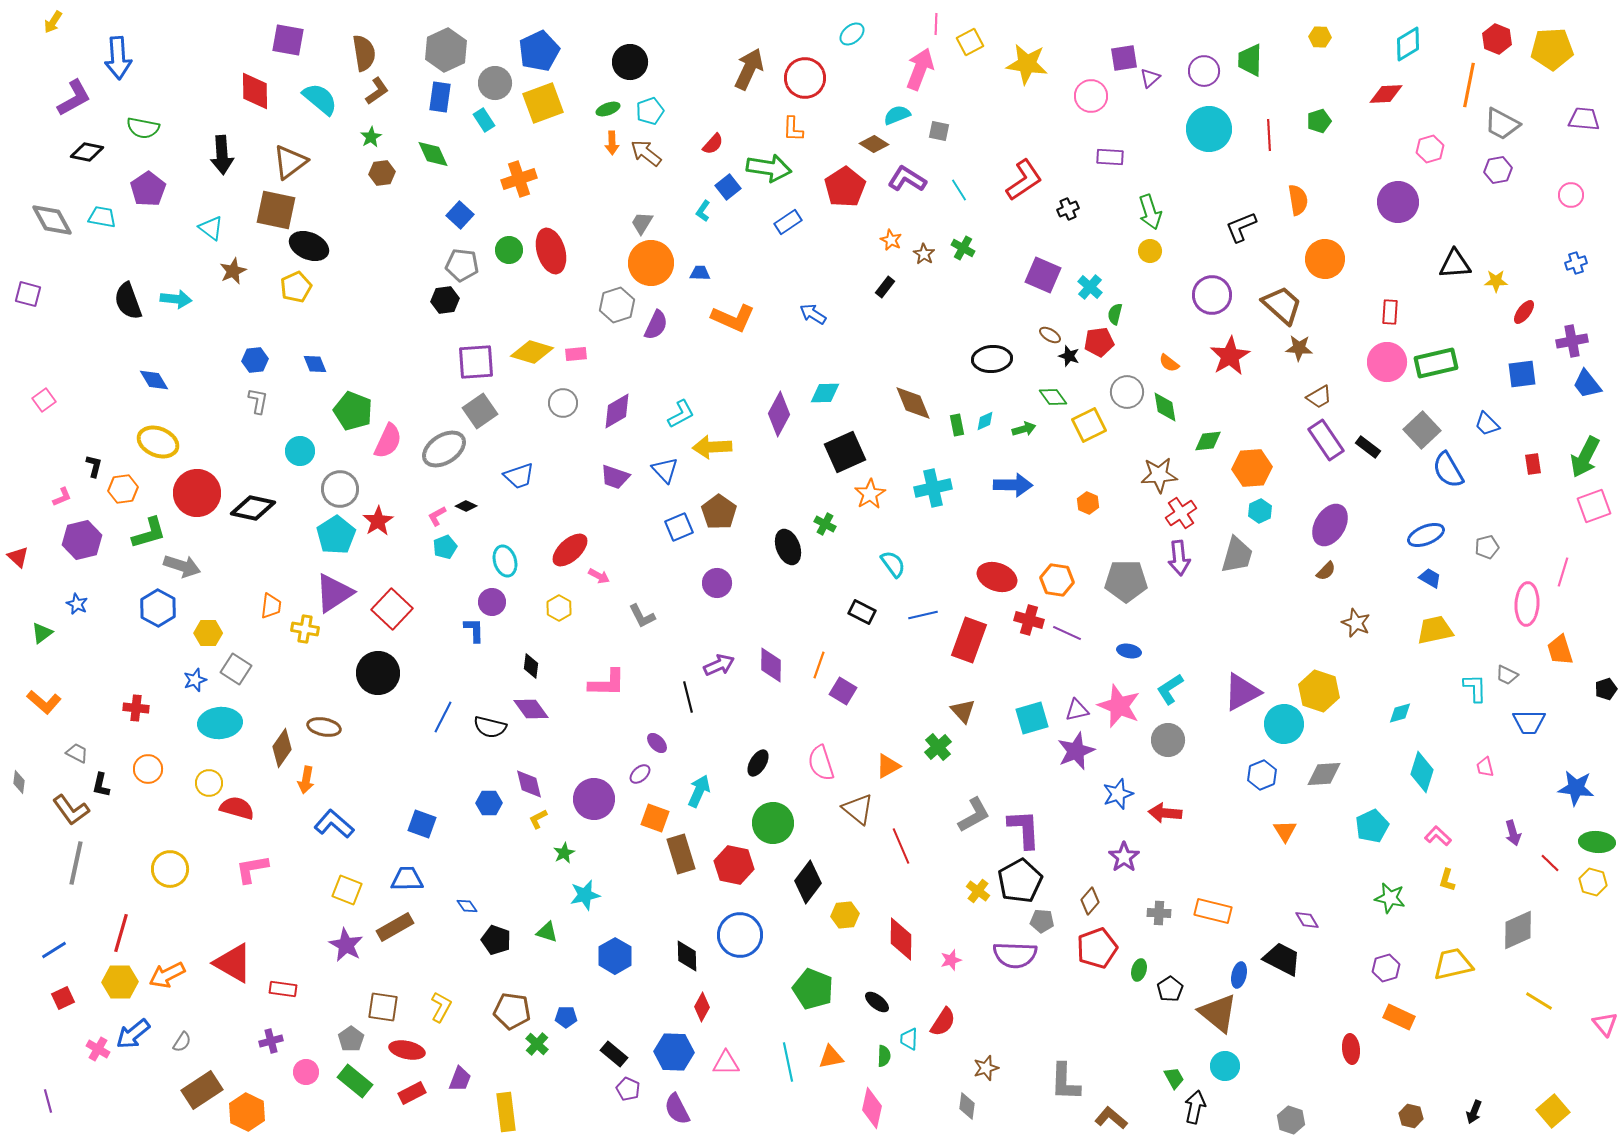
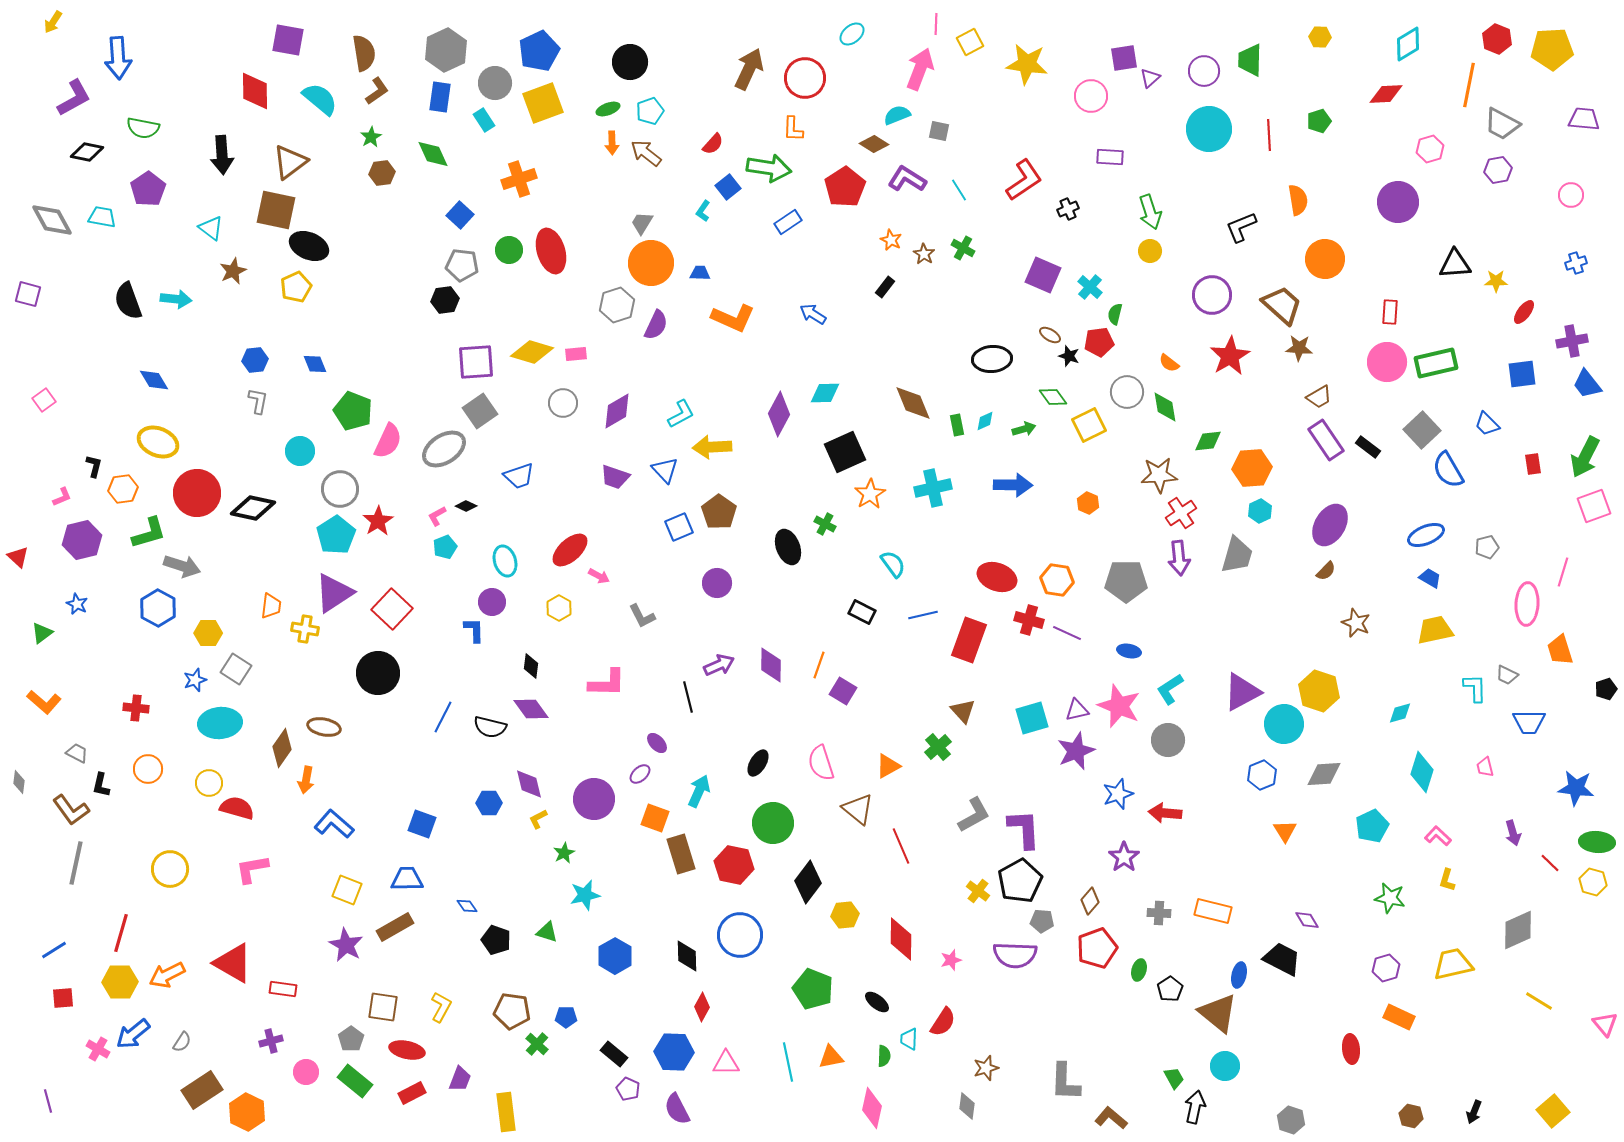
red square at (63, 998): rotated 20 degrees clockwise
